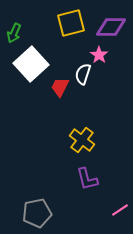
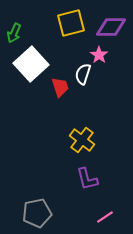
red trapezoid: rotated 135 degrees clockwise
pink line: moved 15 px left, 7 px down
